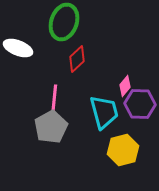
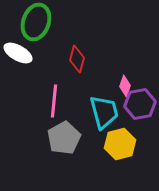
green ellipse: moved 28 px left
white ellipse: moved 5 px down; rotated 8 degrees clockwise
red diamond: rotated 32 degrees counterclockwise
pink diamond: rotated 20 degrees counterclockwise
purple hexagon: rotated 12 degrees counterclockwise
gray pentagon: moved 13 px right, 11 px down
yellow hexagon: moved 3 px left, 6 px up
